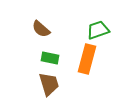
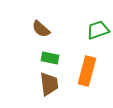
orange rectangle: moved 12 px down
brown trapezoid: rotated 10 degrees clockwise
